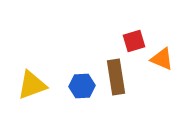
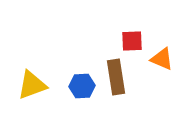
red square: moved 2 px left; rotated 15 degrees clockwise
